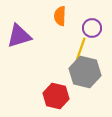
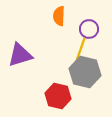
orange semicircle: moved 1 px left
purple circle: moved 3 px left, 1 px down
purple triangle: moved 1 px right, 19 px down
red hexagon: moved 2 px right
